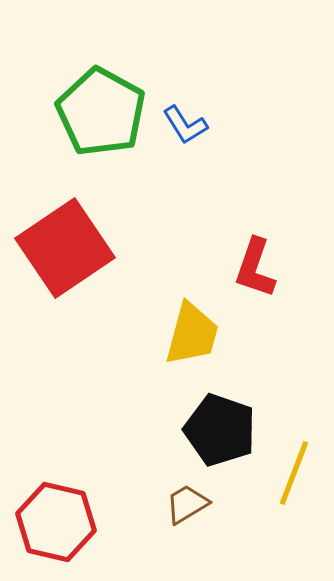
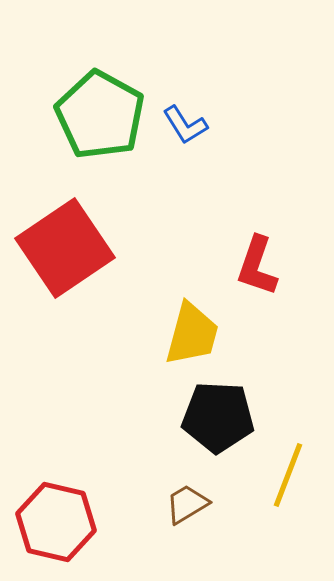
green pentagon: moved 1 px left, 3 px down
red L-shape: moved 2 px right, 2 px up
black pentagon: moved 2 px left, 13 px up; rotated 16 degrees counterclockwise
yellow line: moved 6 px left, 2 px down
